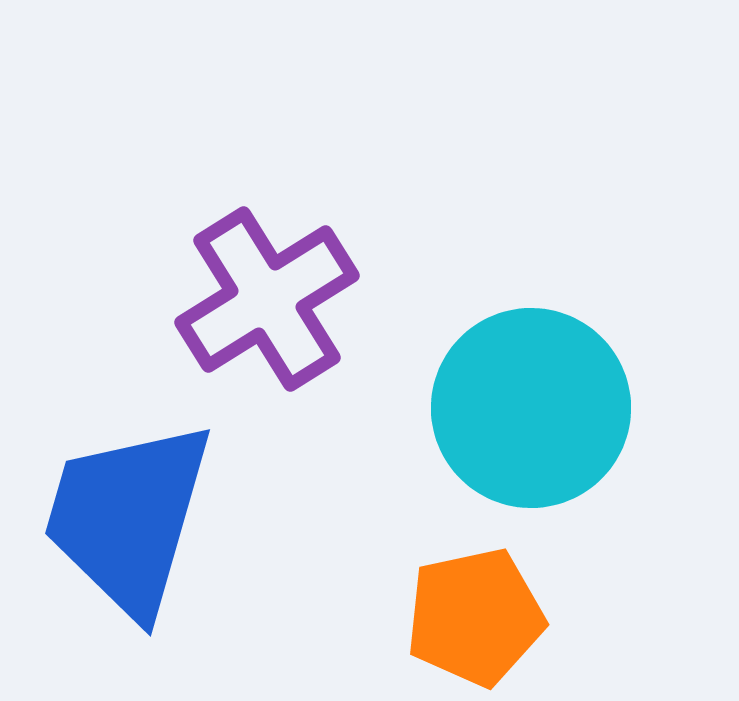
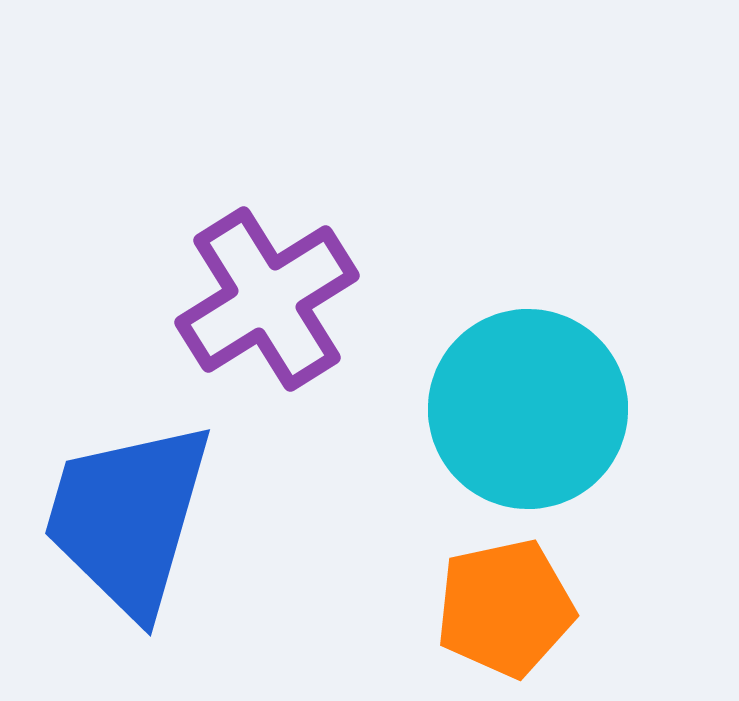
cyan circle: moved 3 px left, 1 px down
orange pentagon: moved 30 px right, 9 px up
